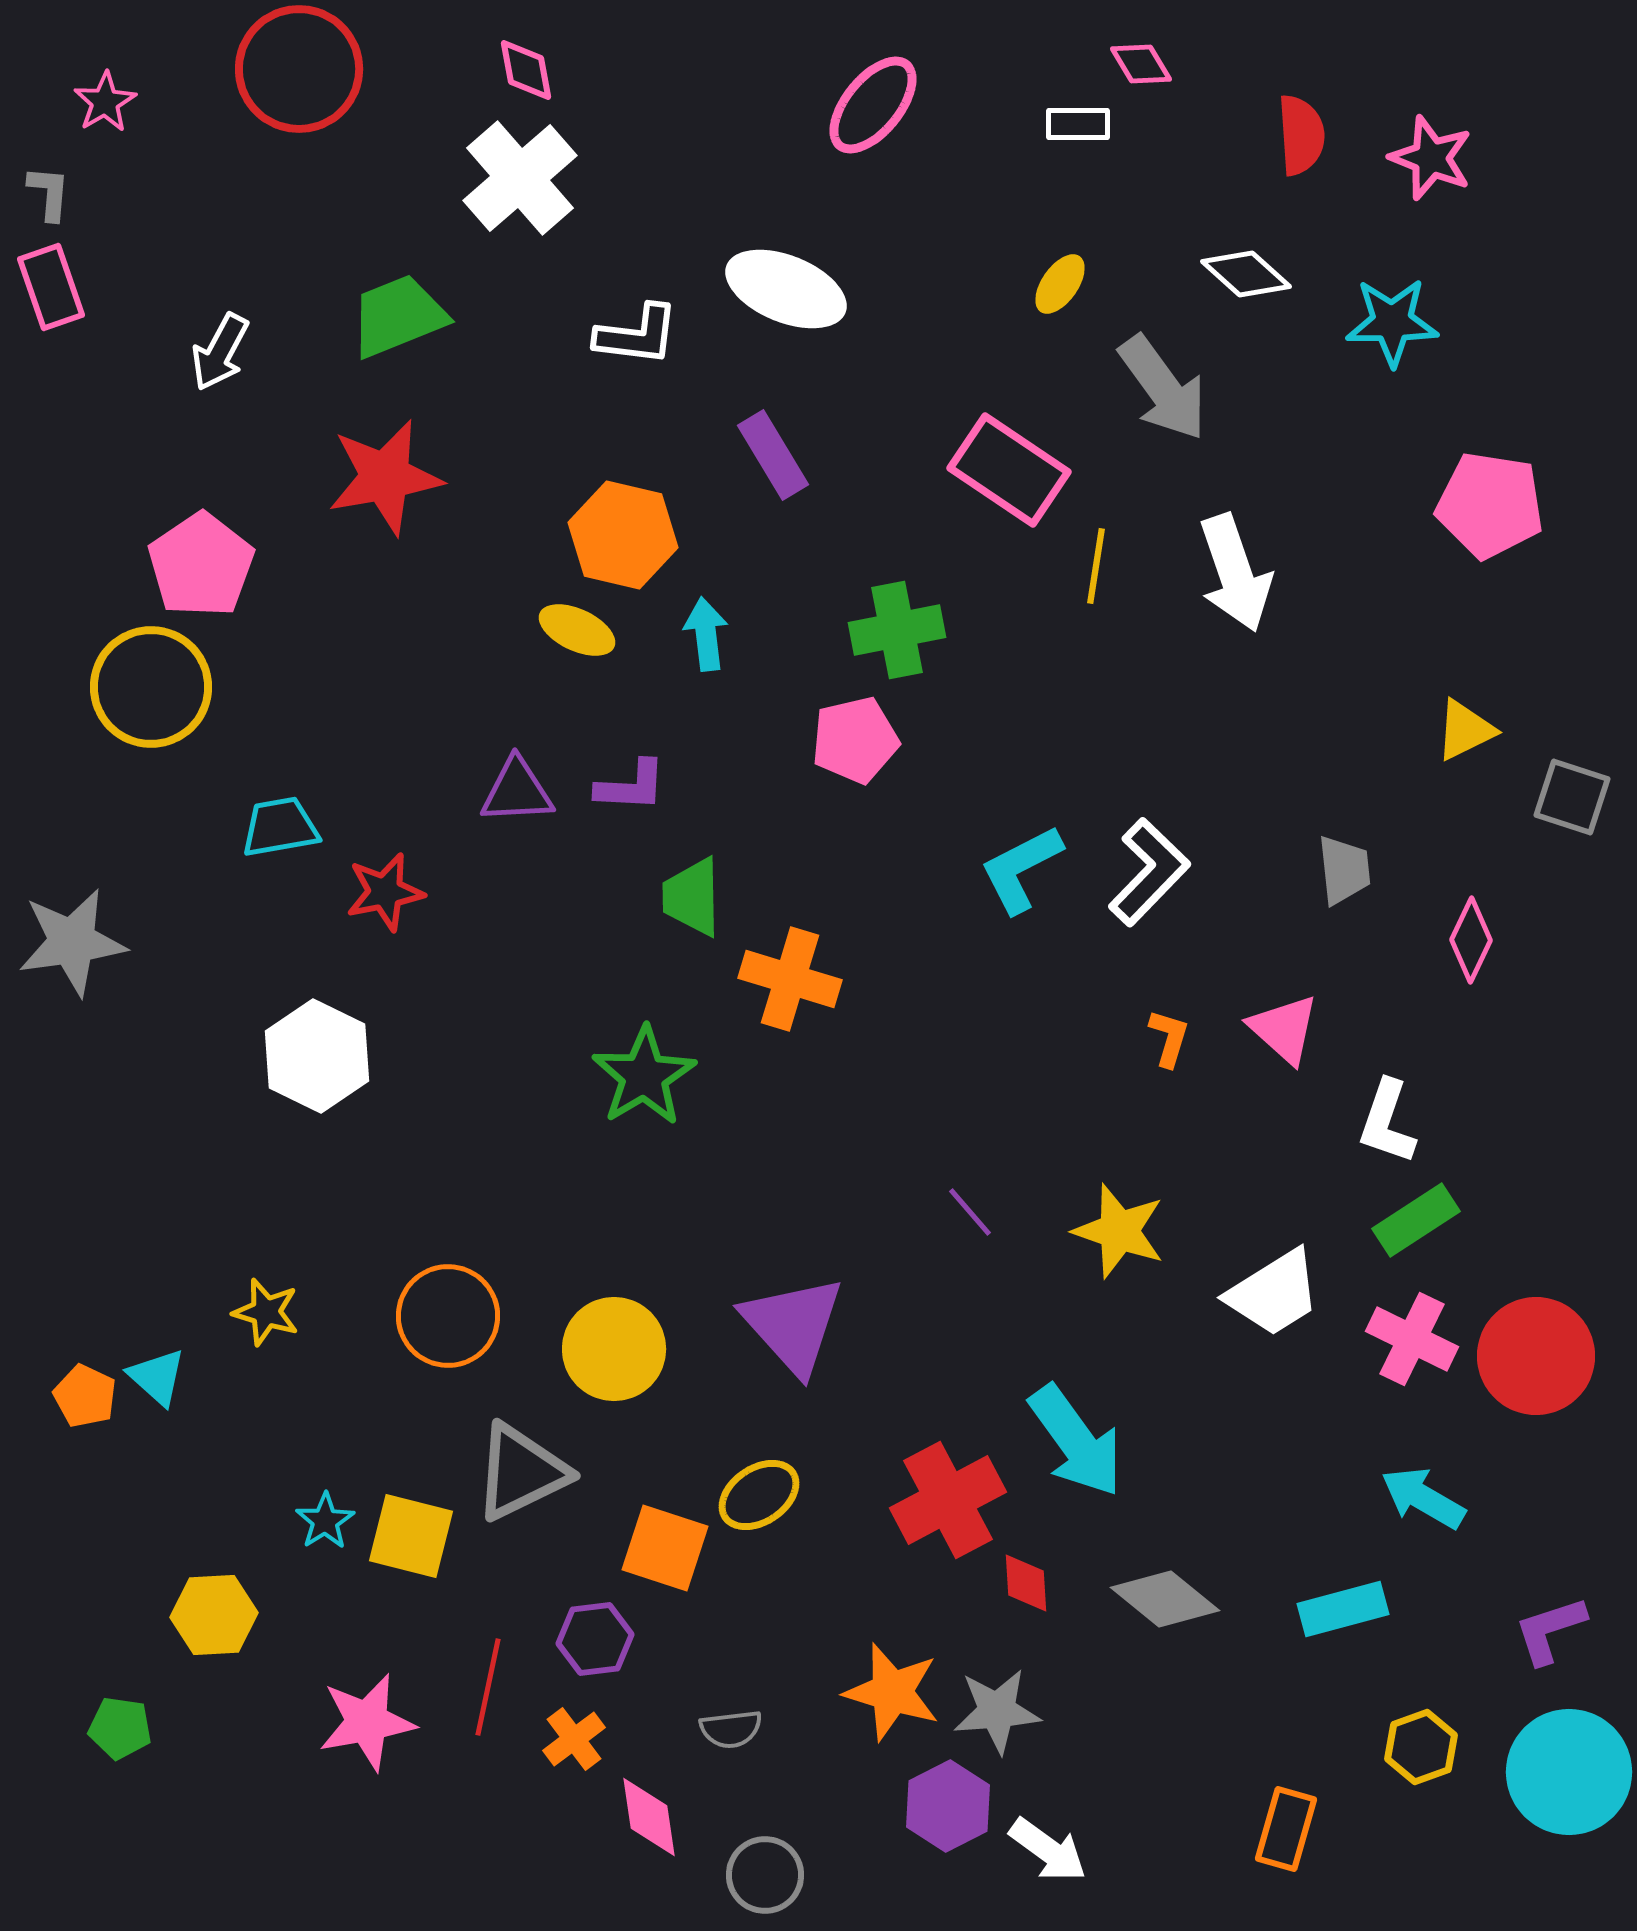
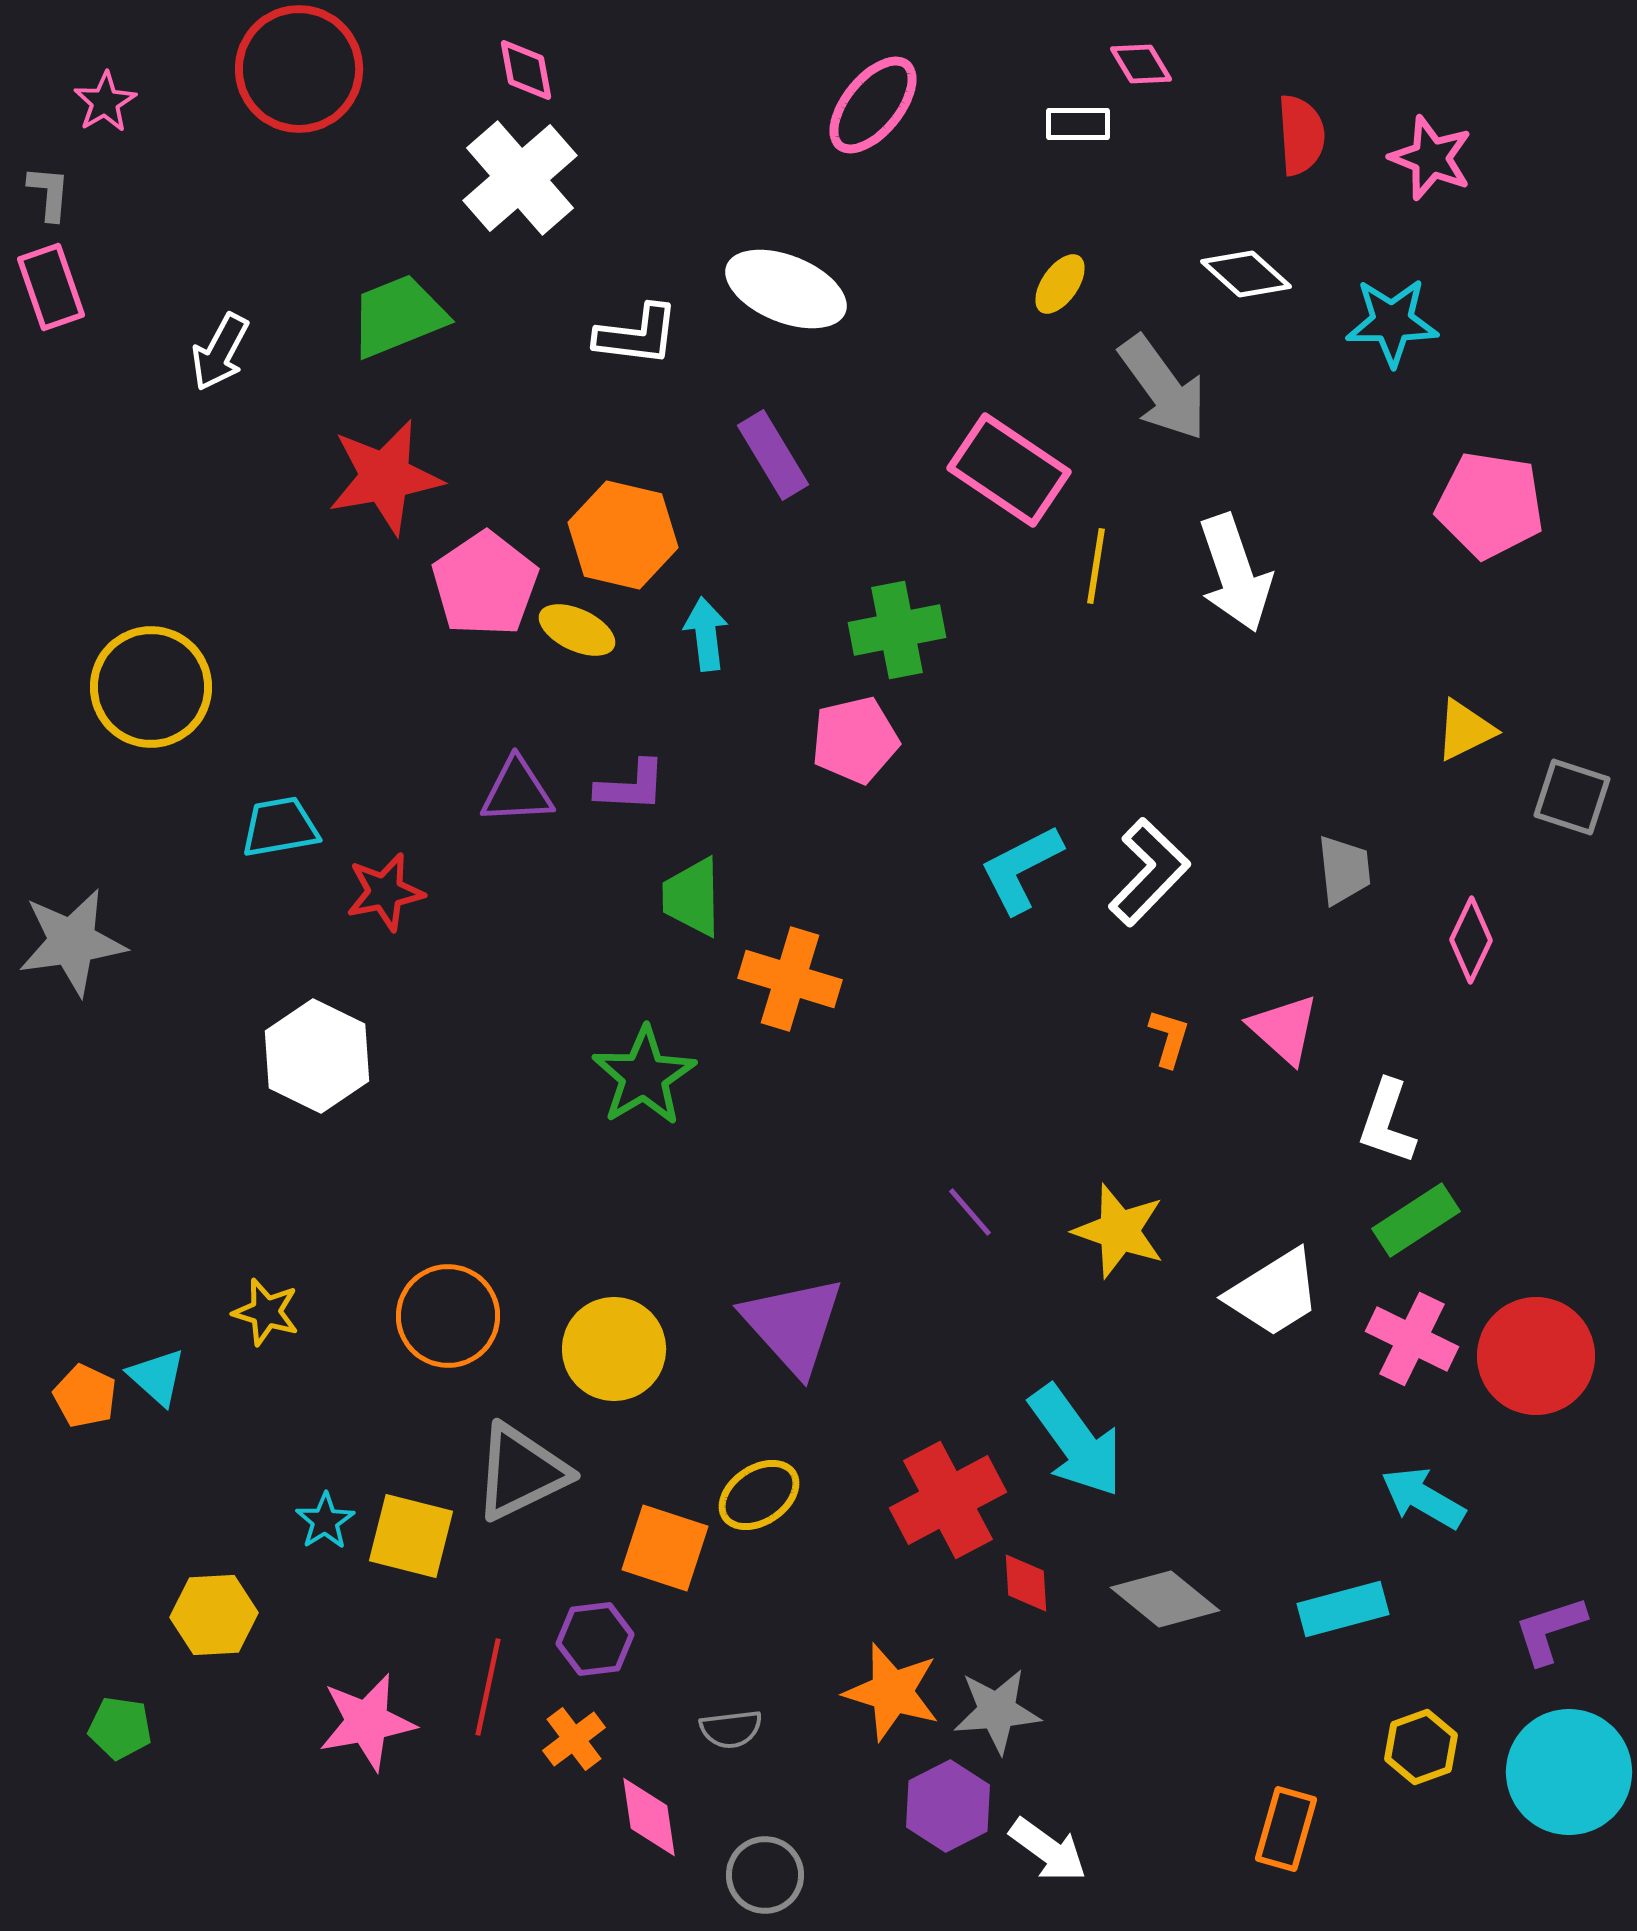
pink pentagon at (201, 565): moved 284 px right, 19 px down
